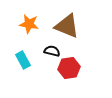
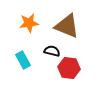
orange star: moved 1 px up; rotated 18 degrees counterclockwise
red hexagon: rotated 15 degrees clockwise
